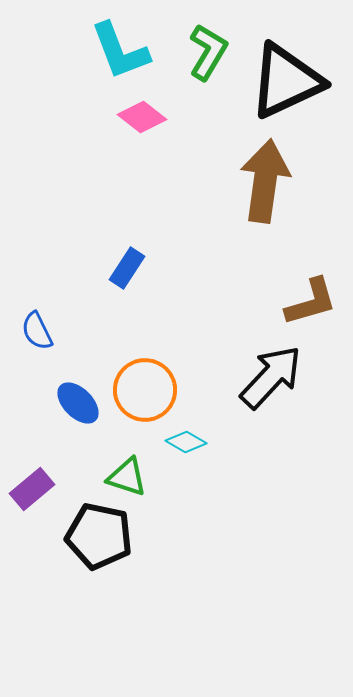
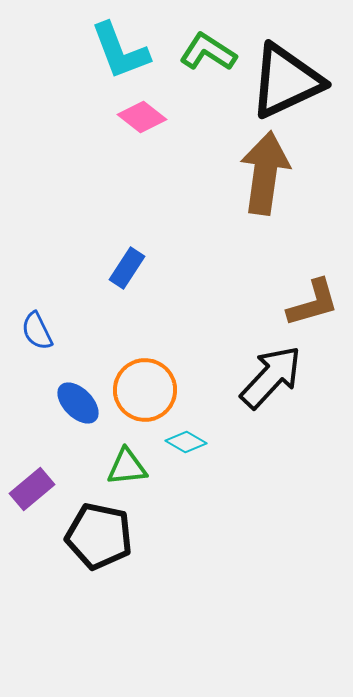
green L-shape: rotated 88 degrees counterclockwise
brown arrow: moved 8 px up
brown L-shape: moved 2 px right, 1 px down
green triangle: moved 10 px up; rotated 24 degrees counterclockwise
